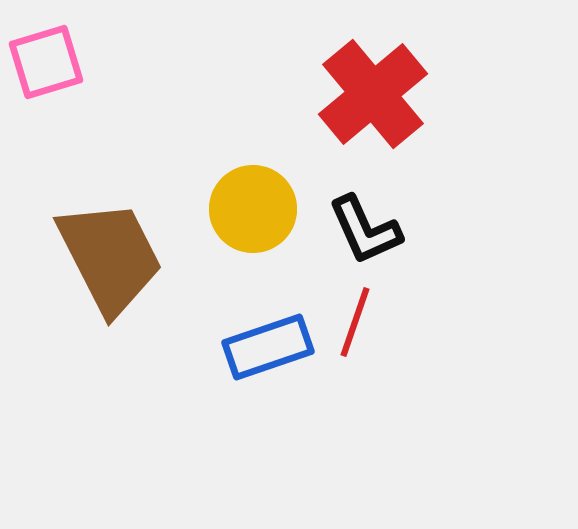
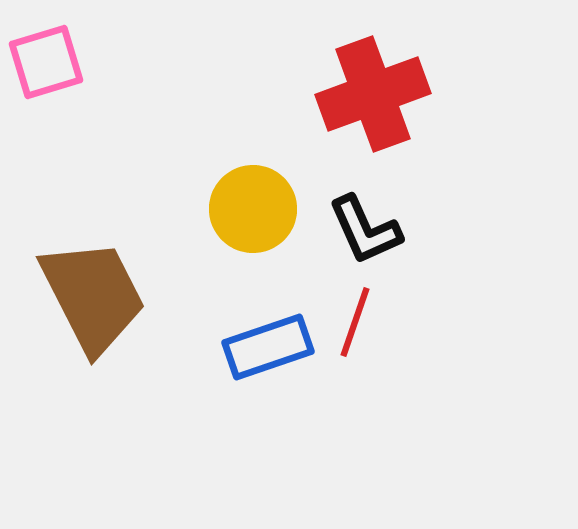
red cross: rotated 20 degrees clockwise
brown trapezoid: moved 17 px left, 39 px down
